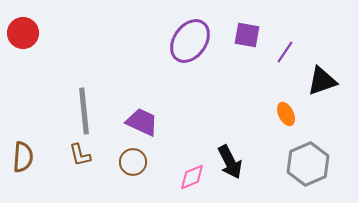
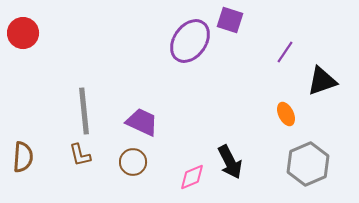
purple square: moved 17 px left, 15 px up; rotated 8 degrees clockwise
